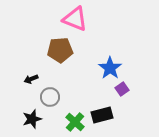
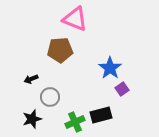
black rectangle: moved 1 px left
green cross: rotated 24 degrees clockwise
